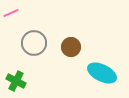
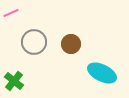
gray circle: moved 1 px up
brown circle: moved 3 px up
green cross: moved 2 px left; rotated 12 degrees clockwise
